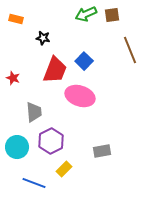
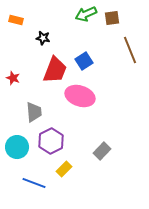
brown square: moved 3 px down
orange rectangle: moved 1 px down
blue square: rotated 12 degrees clockwise
gray rectangle: rotated 36 degrees counterclockwise
